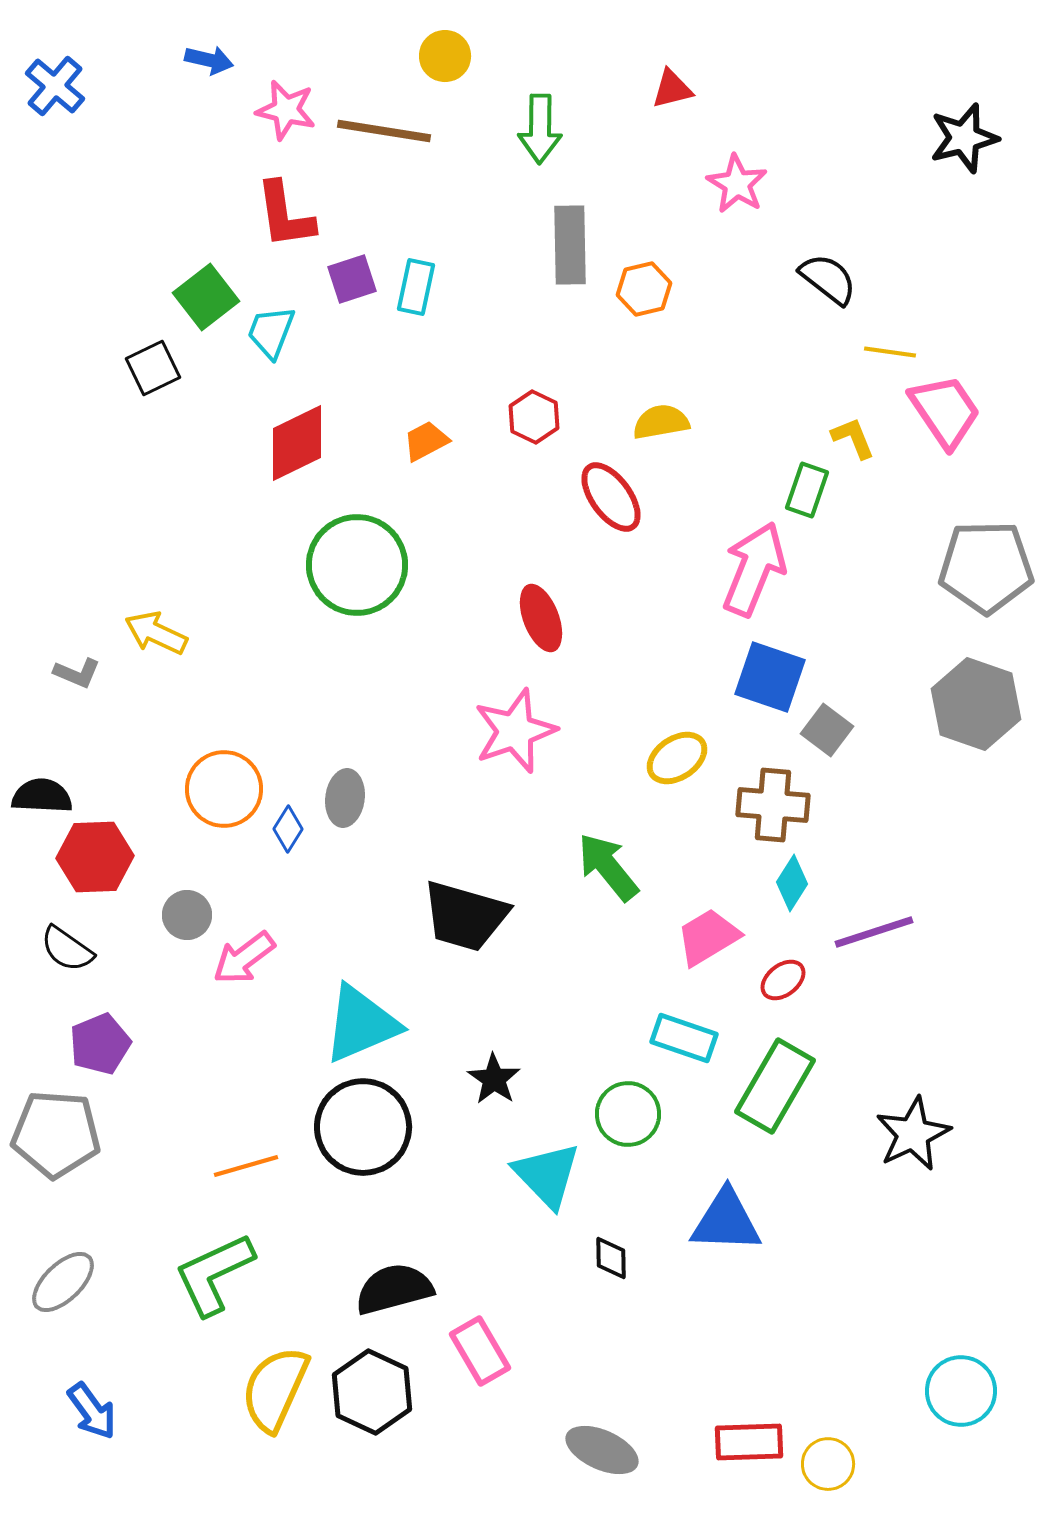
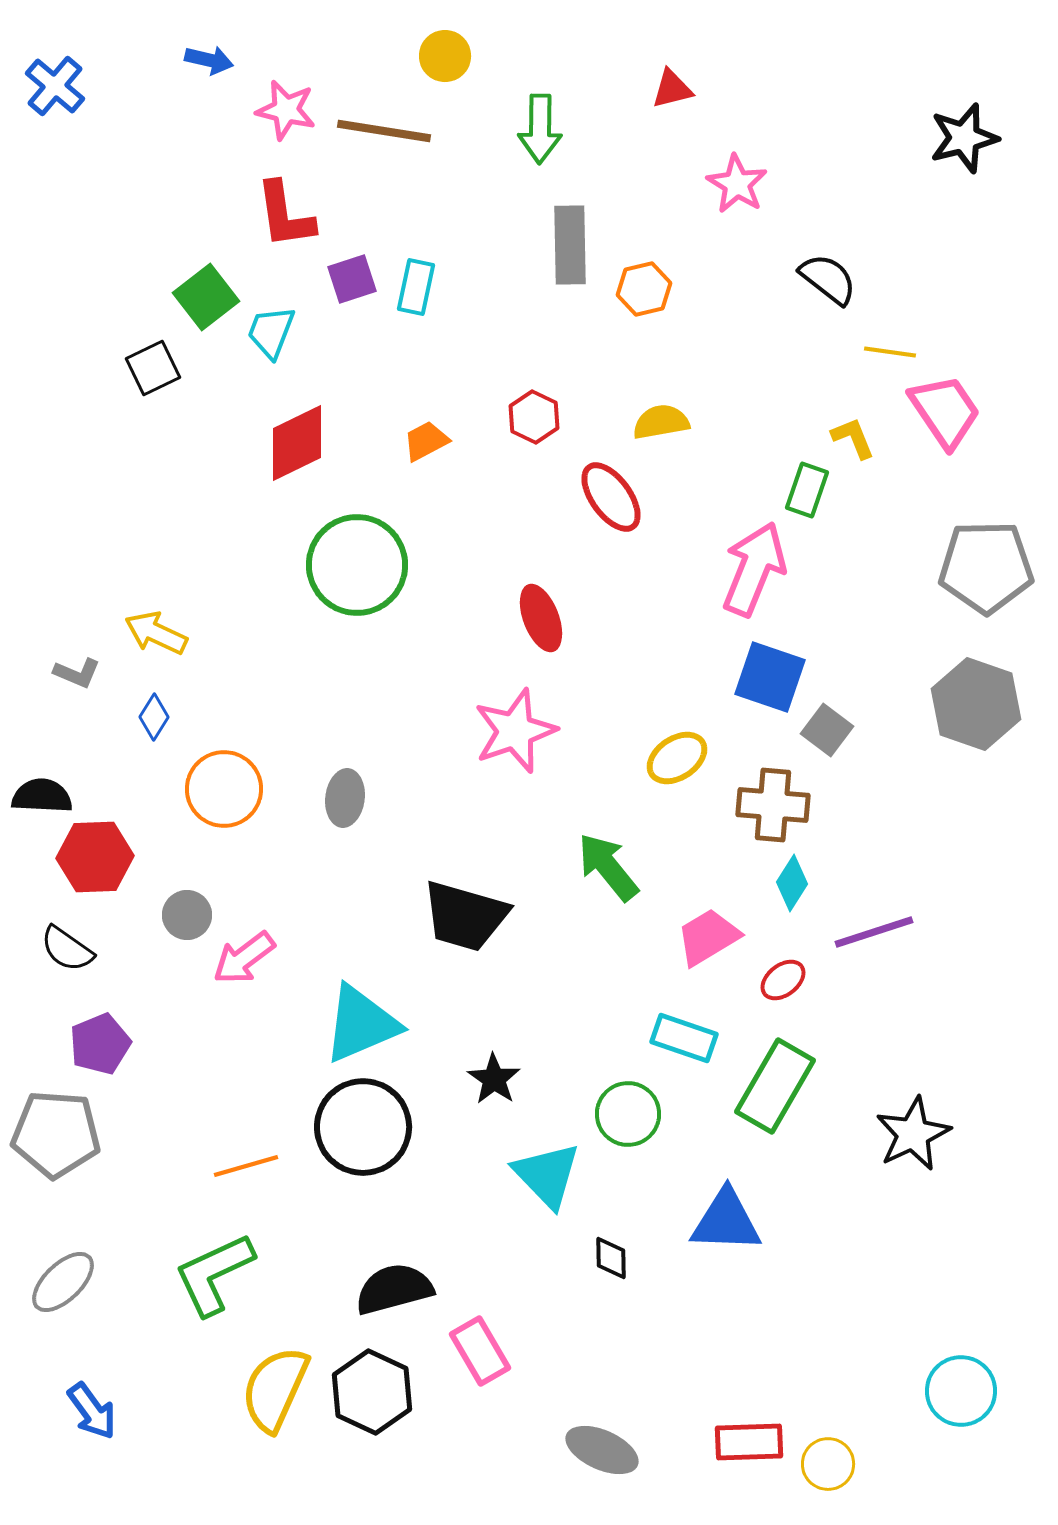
blue diamond at (288, 829): moved 134 px left, 112 px up
